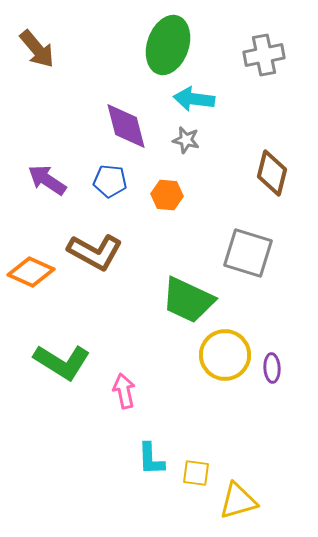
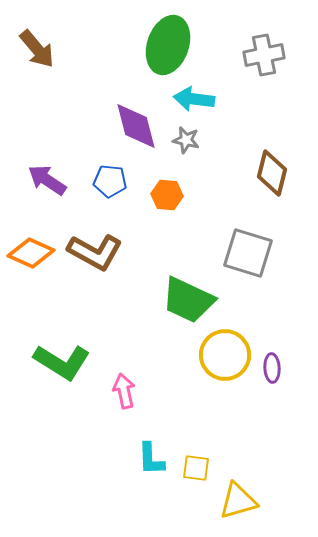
purple diamond: moved 10 px right
orange diamond: moved 19 px up
yellow square: moved 5 px up
